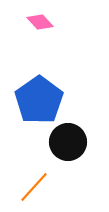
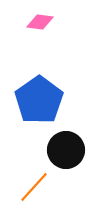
pink diamond: rotated 40 degrees counterclockwise
black circle: moved 2 px left, 8 px down
